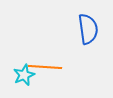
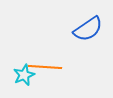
blue semicircle: rotated 64 degrees clockwise
